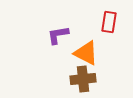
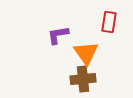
orange triangle: rotated 28 degrees clockwise
